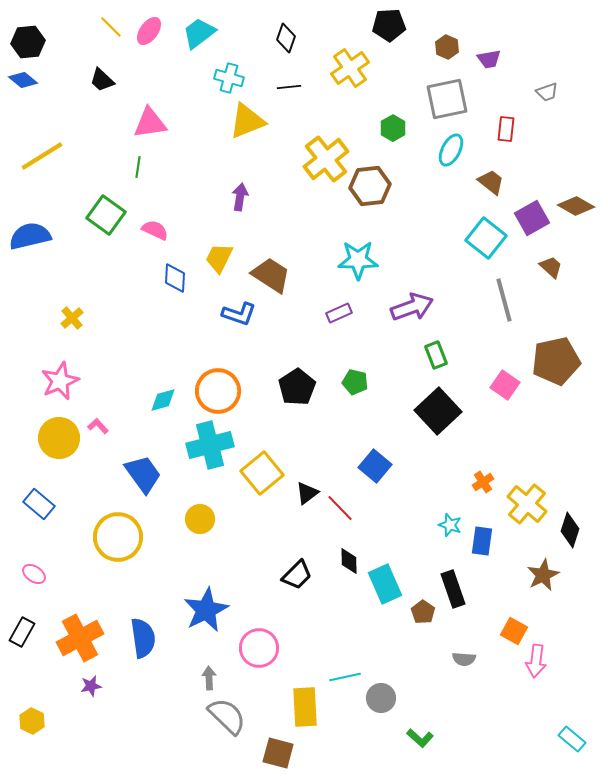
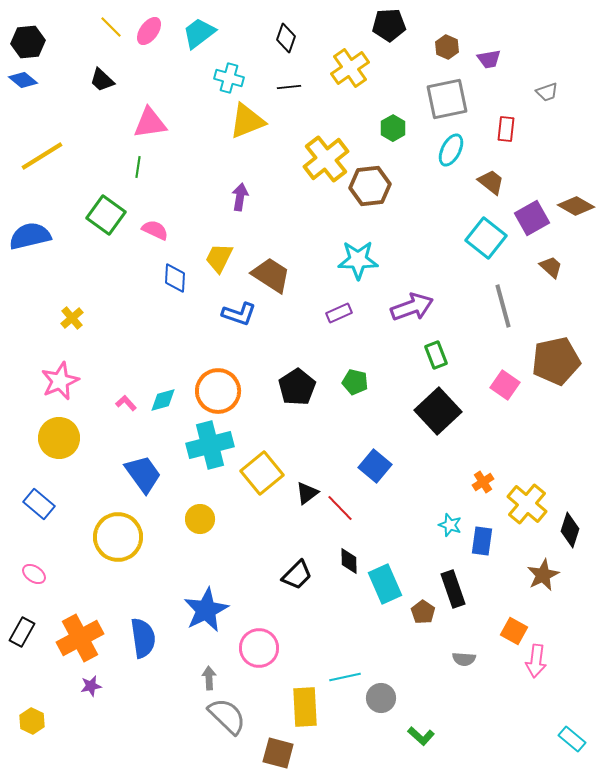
gray line at (504, 300): moved 1 px left, 6 px down
pink L-shape at (98, 426): moved 28 px right, 23 px up
green L-shape at (420, 738): moved 1 px right, 2 px up
